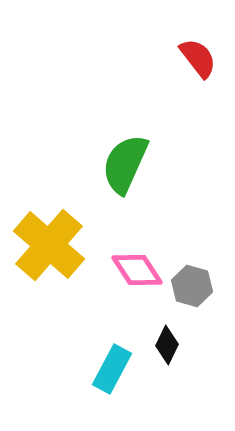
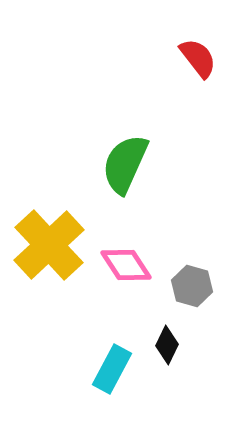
yellow cross: rotated 6 degrees clockwise
pink diamond: moved 11 px left, 5 px up
